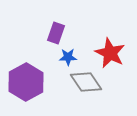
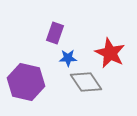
purple rectangle: moved 1 px left
blue star: moved 1 px down
purple hexagon: rotated 18 degrees counterclockwise
